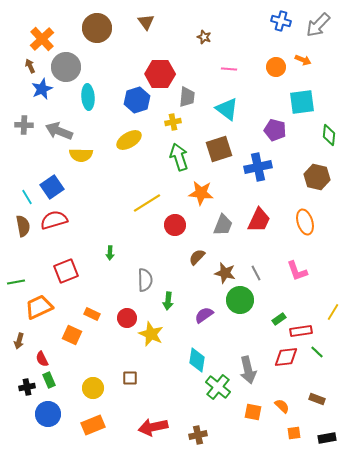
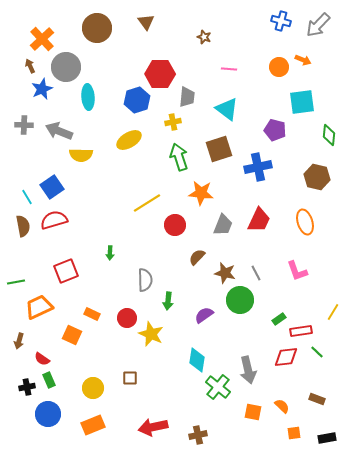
orange circle at (276, 67): moved 3 px right
red semicircle at (42, 359): rotated 28 degrees counterclockwise
